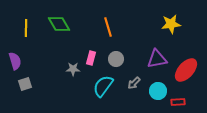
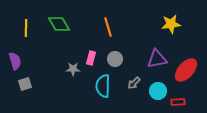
gray circle: moved 1 px left
cyan semicircle: rotated 35 degrees counterclockwise
